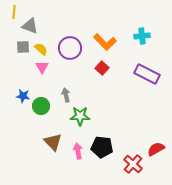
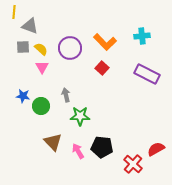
pink arrow: rotated 21 degrees counterclockwise
